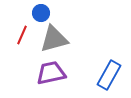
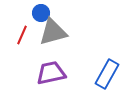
gray triangle: moved 1 px left, 7 px up
blue rectangle: moved 2 px left, 1 px up
